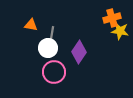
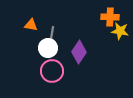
orange cross: moved 2 px left, 1 px up; rotated 18 degrees clockwise
pink circle: moved 2 px left, 1 px up
